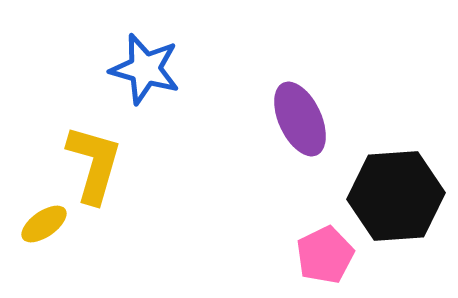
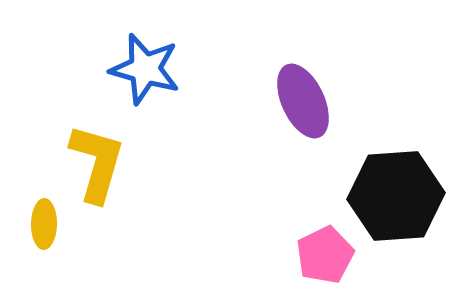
purple ellipse: moved 3 px right, 18 px up
yellow L-shape: moved 3 px right, 1 px up
yellow ellipse: rotated 54 degrees counterclockwise
